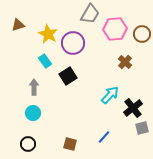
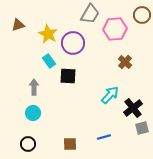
brown circle: moved 19 px up
cyan rectangle: moved 4 px right
black square: rotated 36 degrees clockwise
blue line: rotated 32 degrees clockwise
brown square: rotated 16 degrees counterclockwise
